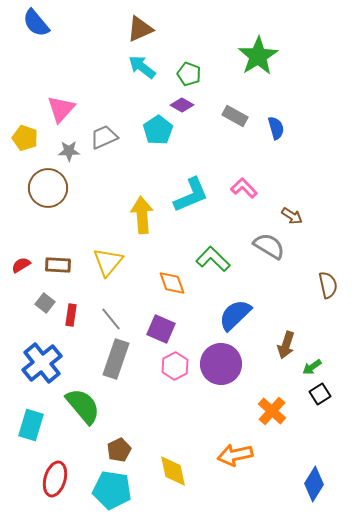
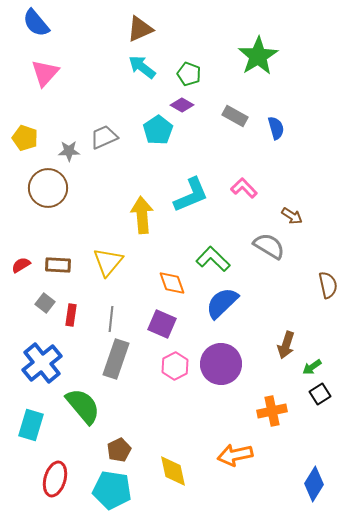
pink triangle at (61, 109): moved 16 px left, 36 px up
blue semicircle at (235, 315): moved 13 px left, 12 px up
gray line at (111, 319): rotated 45 degrees clockwise
purple square at (161, 329): moved 1 px right, 5 px up
orange cross at (272, 411): rotated 36 degrees clockwise
